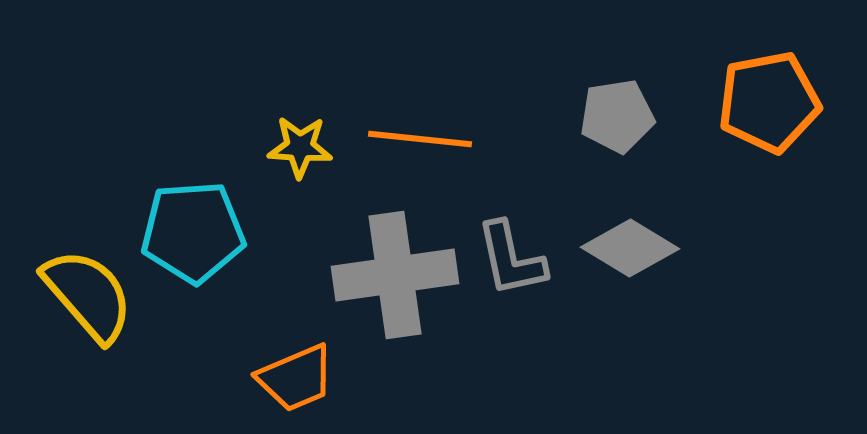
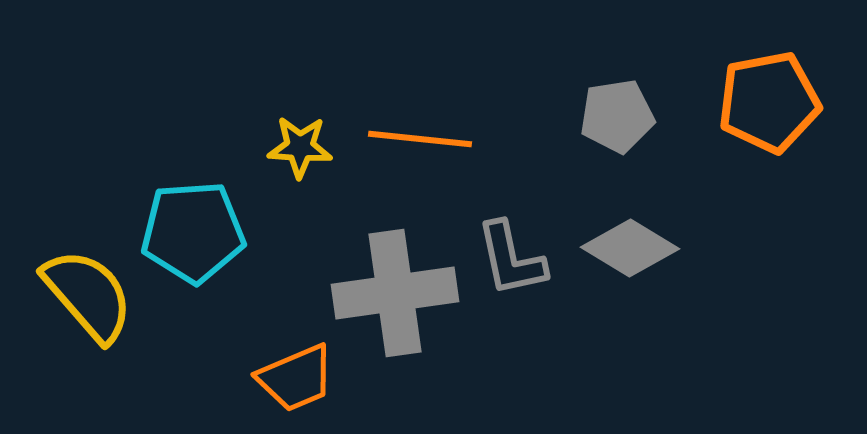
gray cross: moved 18 px down
